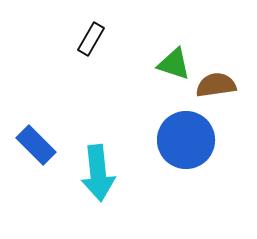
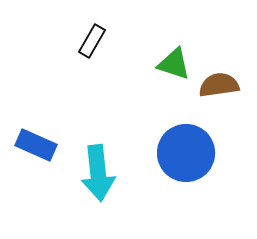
black rectangle: moved 1 px right, 2 px down
brown semicircle: moved 3 px right
blue circle: moved 13 px down
blue rectangle: rotated 21 degrees counterclockwise
